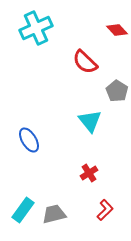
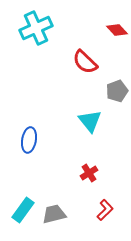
gray pentagon: rotated 20 degrees clockwise
blue ellipse: rotated 40 degrees clockwise
